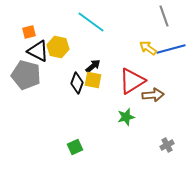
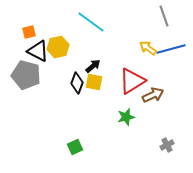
yellow hexagon: rotated 25 degrees counterclockwise
yellow square: moved 1 px right, 2 px down
brown arrow: rotated 20 degrees counterclockwise
